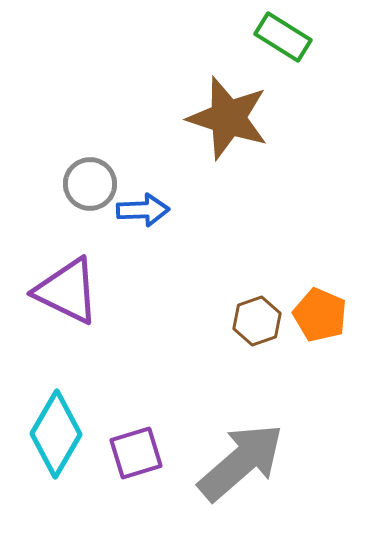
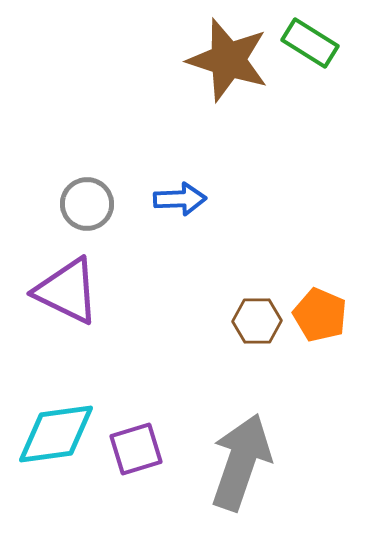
green rectangle: moved 27 px right, 6 px down
brown star: moved 58 px up
gray circle: moved 3 px left, 20 px down
blue arrow: moved 37 px right, 11 px up
brown hexagon: rotated 18 degrees clockwise
cyan diamond: rotated 52 degrees clockwise
purple square: moved 4 px up
gray arrow: rotated 30 degrees counterclockwise
